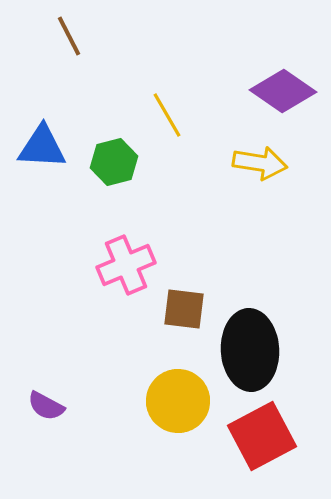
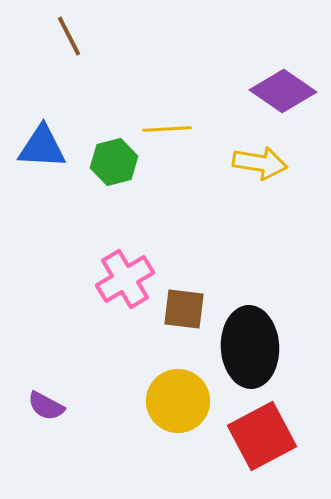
yellow line: moved 14 px down; rotated 63 degrees counterclockwise
pink cross: moved 1 px left, 14 px down; rotated 8 degrees counterclockwise
black ellipse: moved 3 px up
